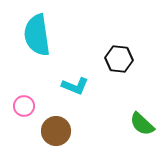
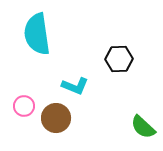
cyan semicircle: moved 1 px up
black hexagon: rotated 8 degrees counterclockwise
green semicircle: moved 1 px right, 3 px down
brown circle: moved 13 px up
